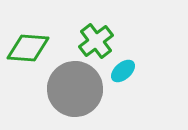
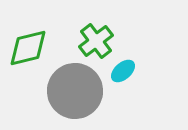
green diamond: rotated 18 degrees counterclockwise
gray circle: moved 2 px down
